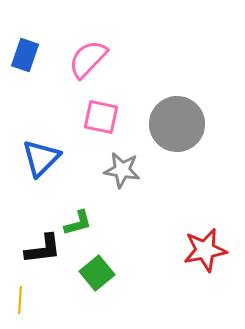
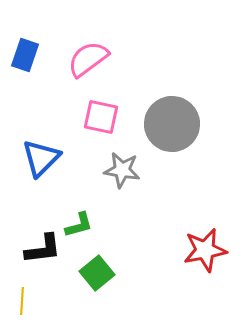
pink semicircle: rotated 9 degrees clockwise
gray circle: moved 5 px left
green L-shape: moved 1 px right, 2 px down
yellow line: moved 2 px right, 1 px down
